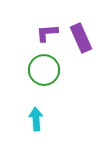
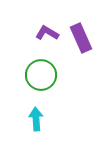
purple L-shape: rotated 35 degrees clockwise
green circle: moved 3 px left, 5 px down
